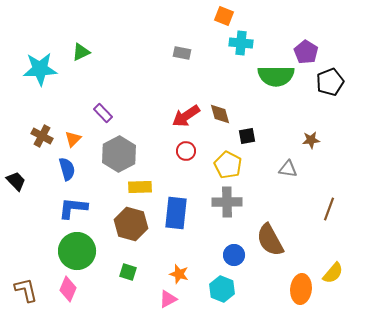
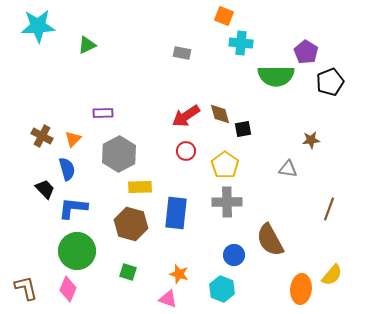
green triangle: moved 6 px right, 7 px up
cyan star: moved 2 px left, 43 px up
purple rectangle: rotated 48 degrees counterclockwise
black square: moved 4 px left, 7 px up
yellow pentagon: moved 3 px left; rotated 8 degrees clockwise
black trapezoid: moved 29 px right, 8 px down
yellow semicircle: moved 1 px left, 2 px down
brown L-shape: moved 2 px up
pink triangle: rotated 48 degrees clockwise
